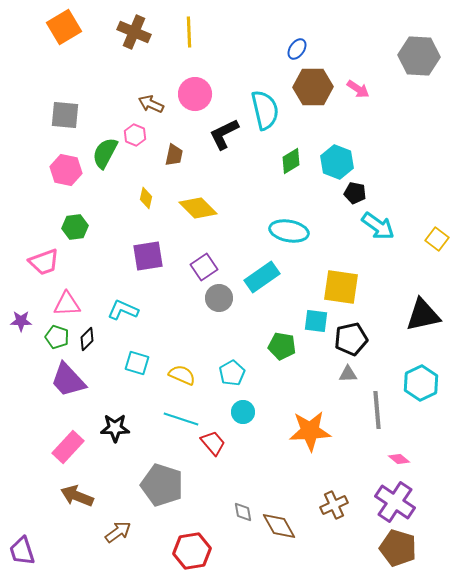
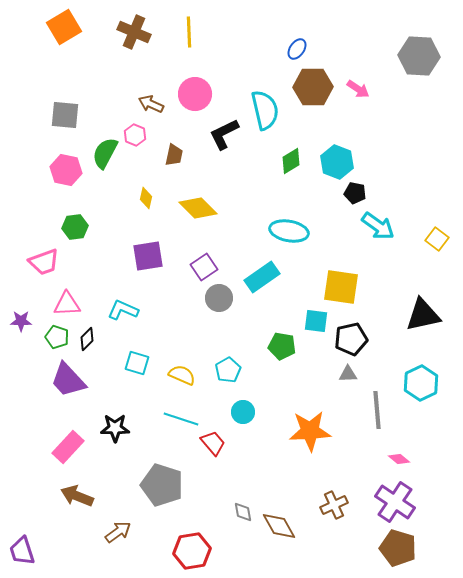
cyan pentagon at (232, 373): moved 4 px left, 3 px up
